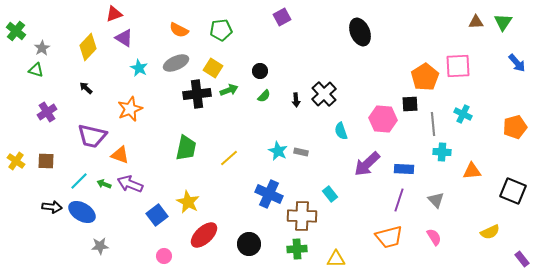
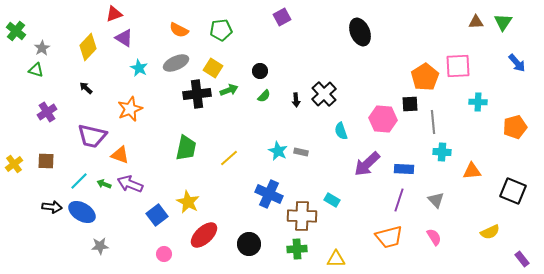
cyan cross at (463, 114): moved 15 px right, 12 px up; rotated 24 degrees counterclockwise
gray line at (433, 124): moved 2 px up
yellow cross at (16, 161): moved 2 px left, 3 px down; rotated 18 degrees clockwise
cyan rectangle at (330, 194): moved 2 px right, 6 px down; rotated 21 degrees counterclockwise
pink circle at (164, 256): moved 2 px up
